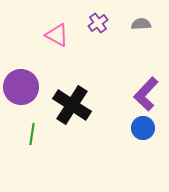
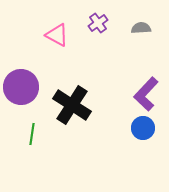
gray semicircle: moved 4 px down
